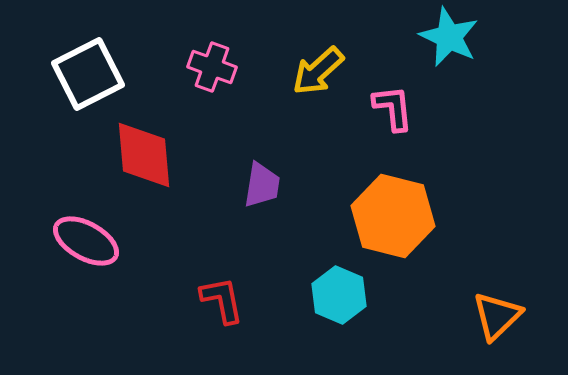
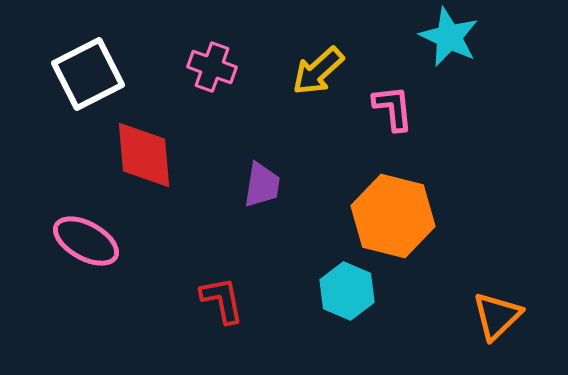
cyan hexagon: moved 8 px right, 4 px up
